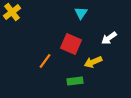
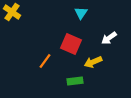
yellow cross: rotated 18 degrees counterclockwise
